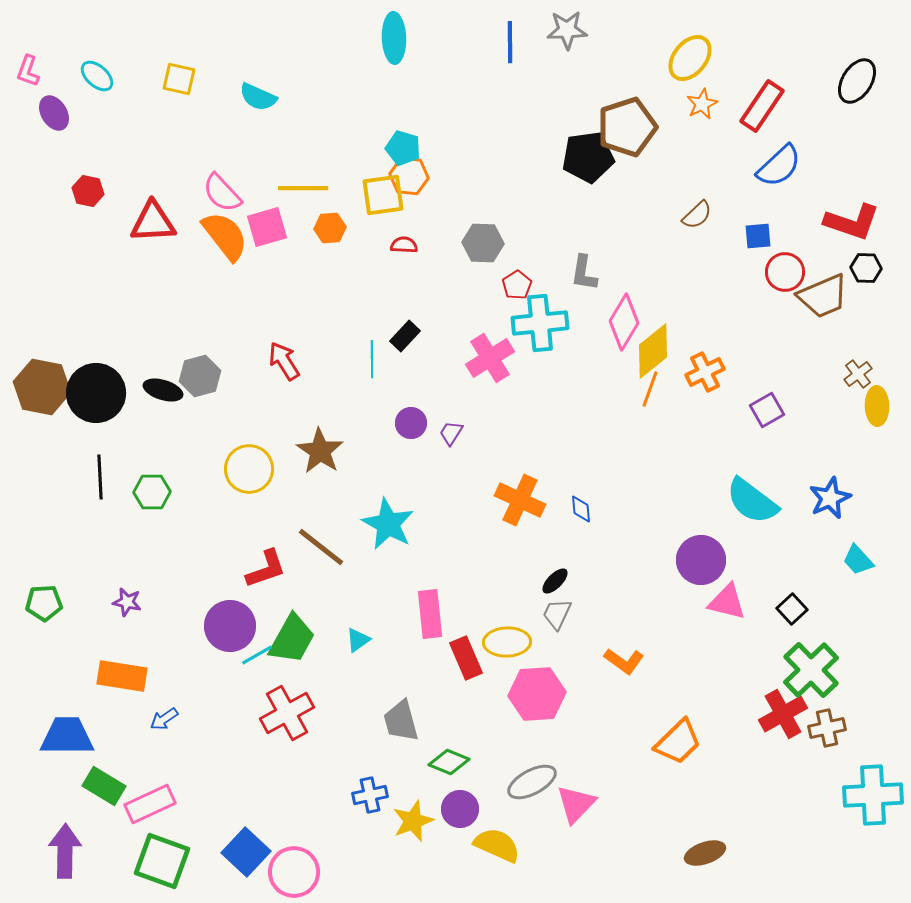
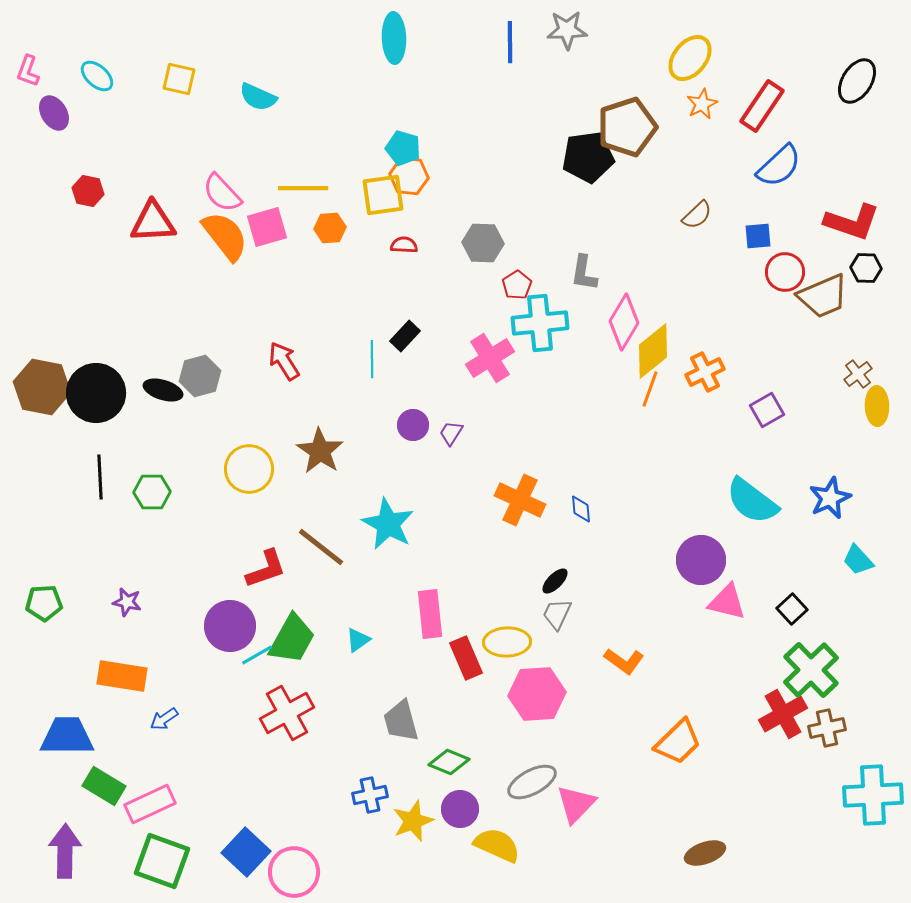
purple circle at (411, 423): moved 2 px right, 2 px down
